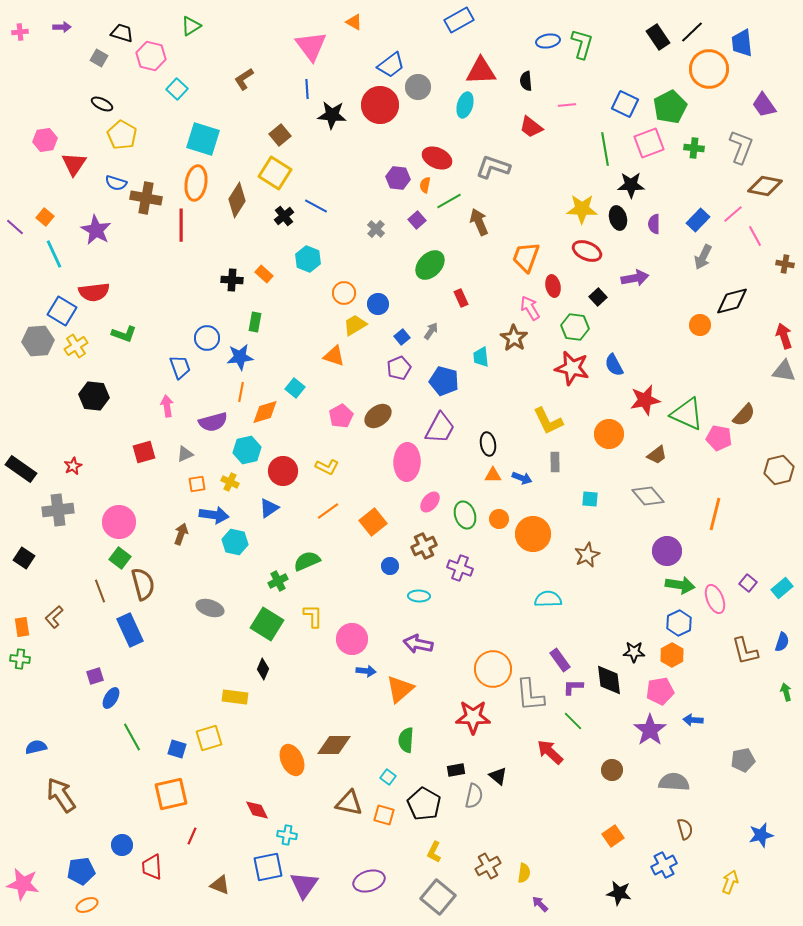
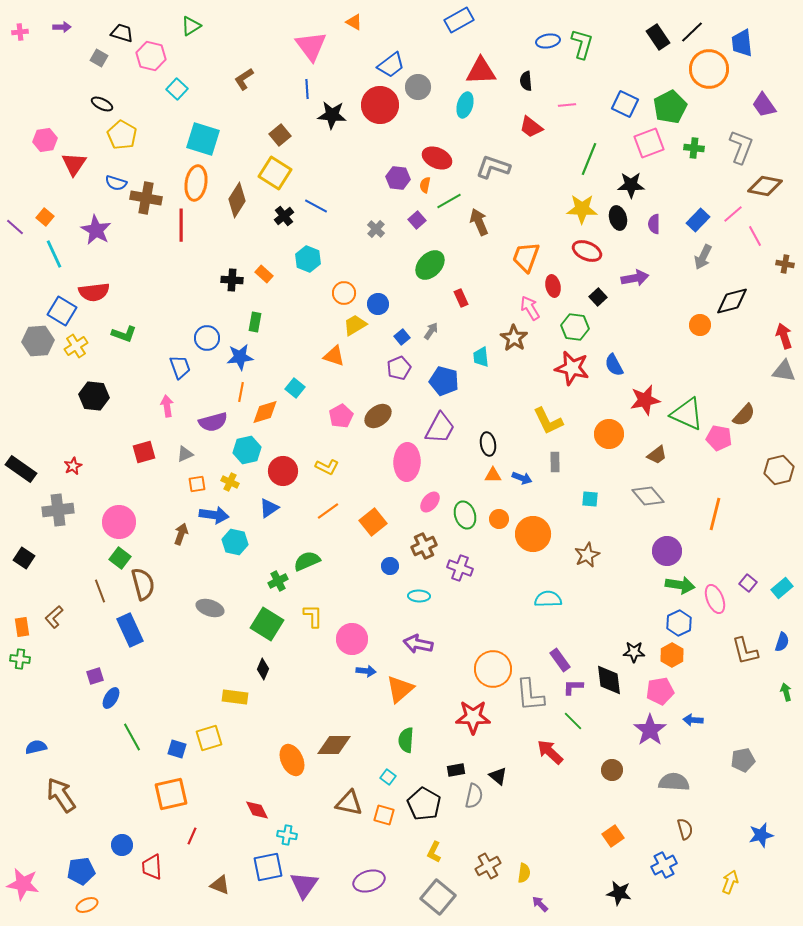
green line at (605, 149): moved 16 px left, 10 px down; rotated 32 degrees clockwise
